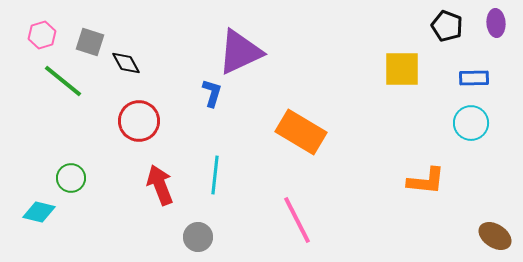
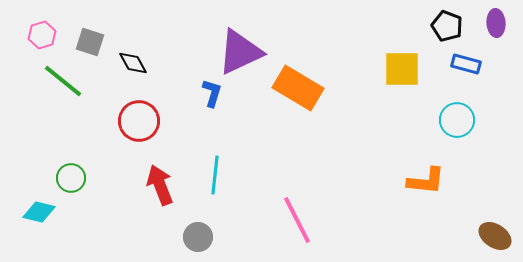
black diamond: moved 7 px right
blue rectangle: moved 8 px left, 14 px up; rotated 16 degrees clockwise
cyan circle: moved 14 px left, 3 px up
orange rectangle: moved 3 px left, 44 px up
